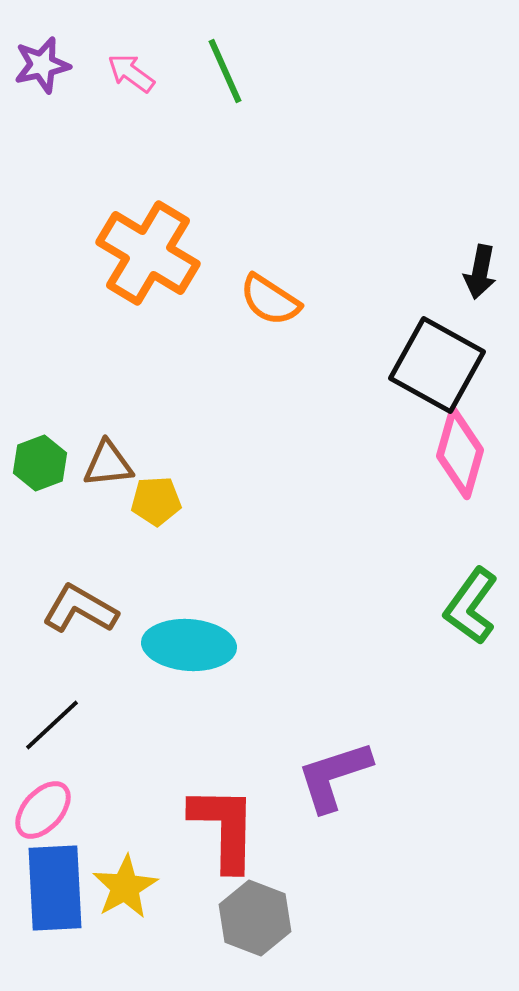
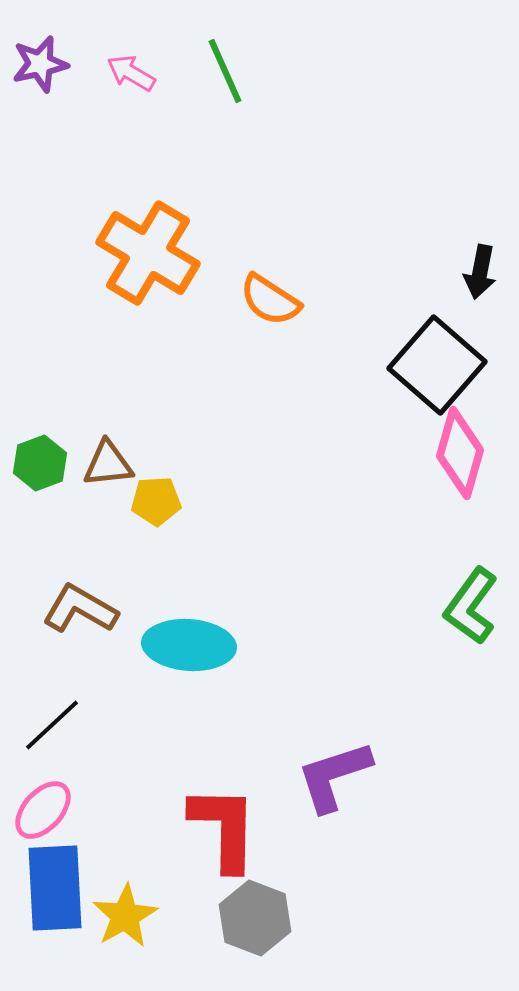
purple star: moved 2 px left, 1 px up
pink arrow: rotated 6 degrees counterclockwise
black square: rotated 12 degrees clockwise
yellow star: moved 29 px down
